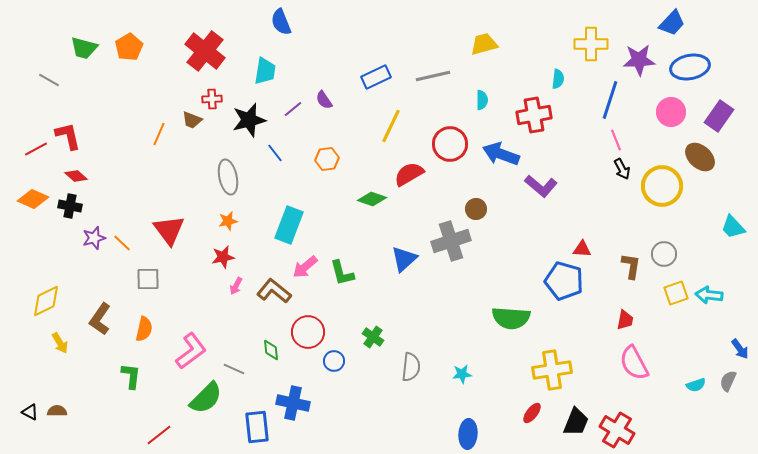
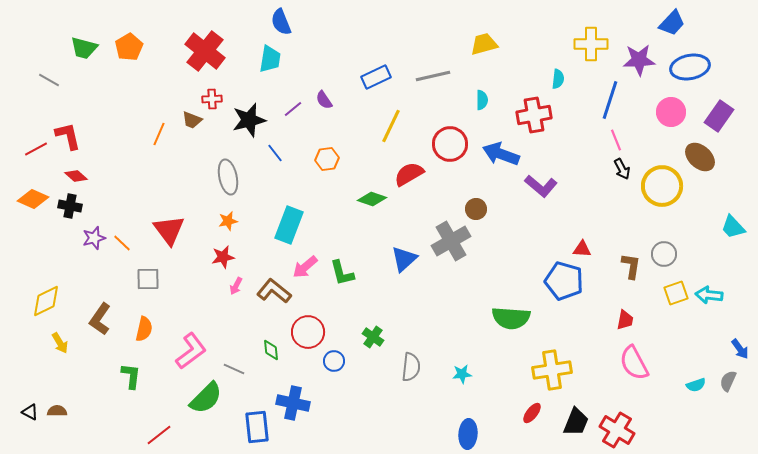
cyan trapezoid at (265, 71): moved 5 px right, 12 px up
gray cross at (451, 241): rotated 12 degrees counterclockwise
